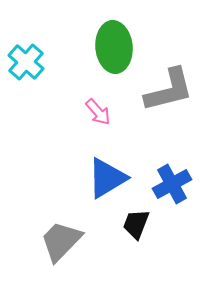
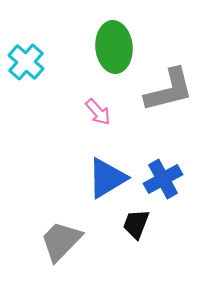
blue cross: moved 9 px left, 5 px up
